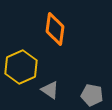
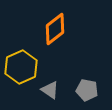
orange diamond: rotated 44 degrees clockwise
gray pentagon: moved 5 px left, 5 px up
